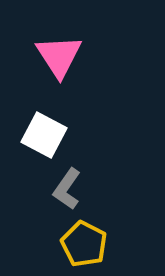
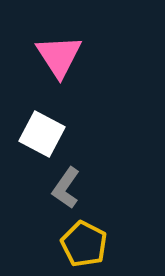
white square: moved 2 px left, 1 px up
gray L-shape: moved 1 px left, 1 px up
